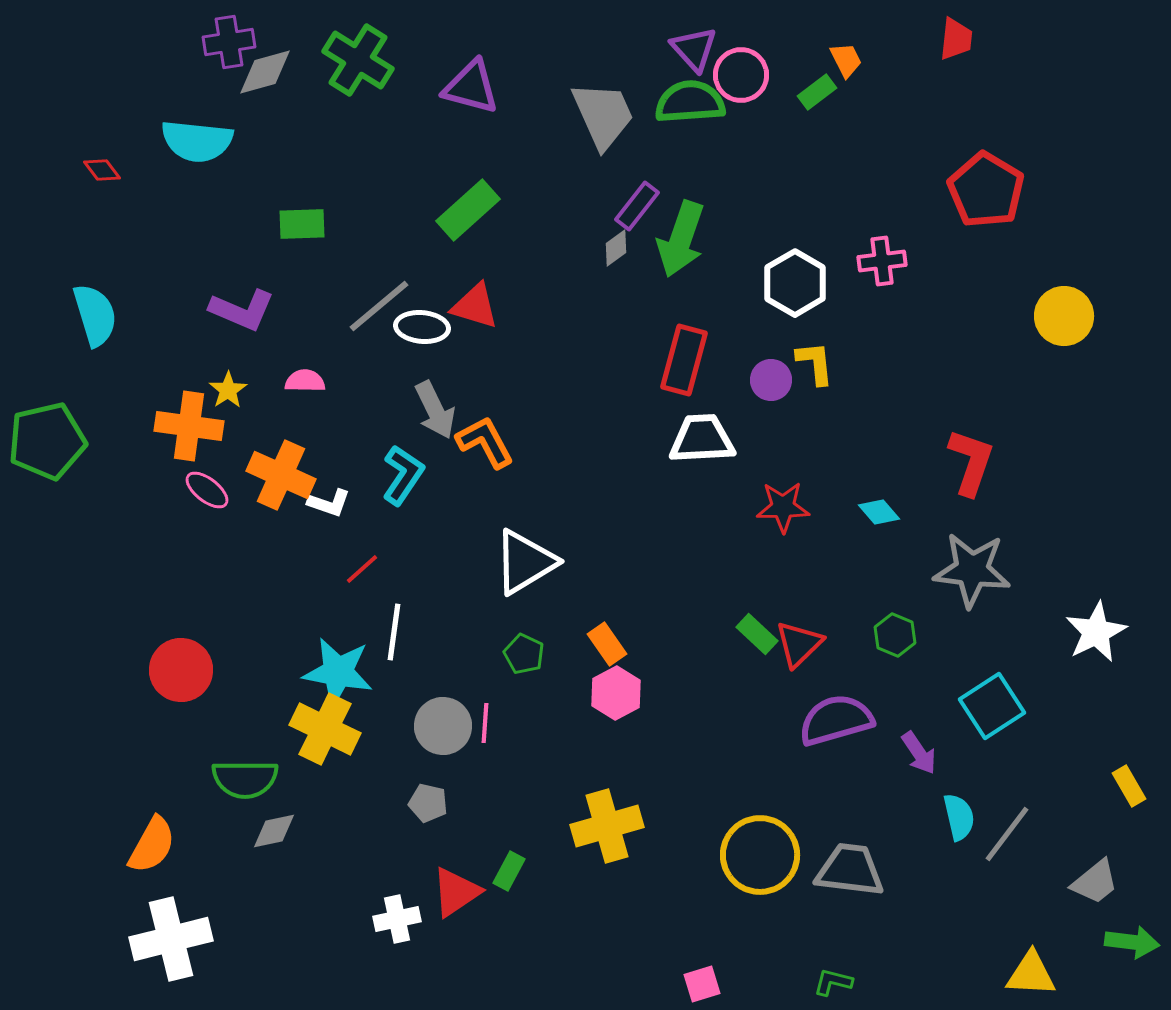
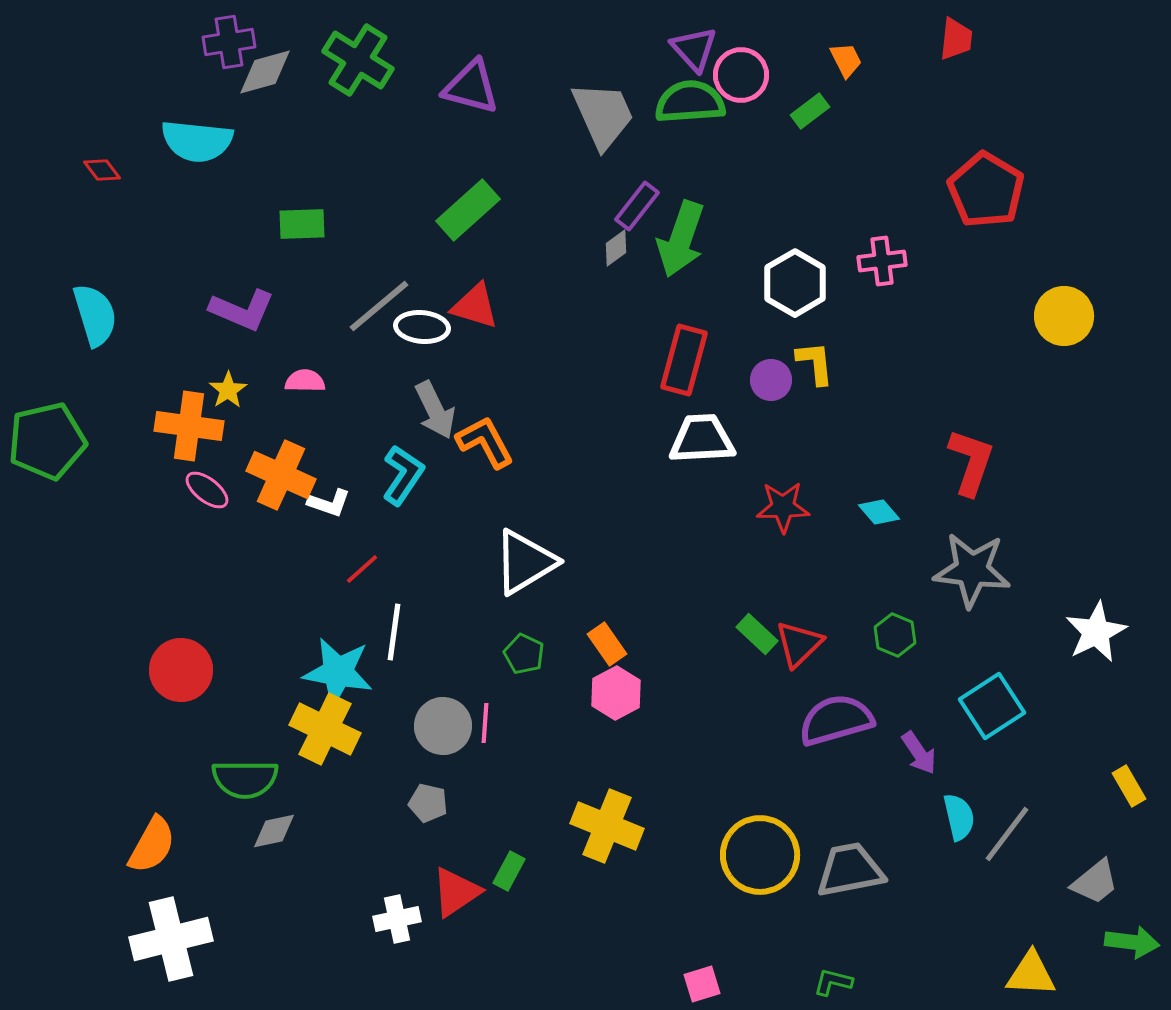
green rectangle at (817, 92): moved 7 px left, 19 px down
yellow cross at (607, 826): rotated 38 degrees clockwise
gray trapezoid at (850, 870): rotated 18 degrees counterclockwise
